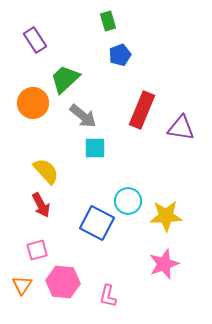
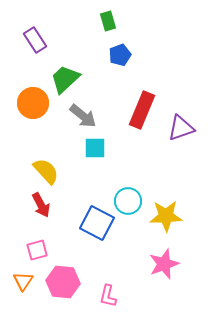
purple triangle: rotated 28 degrees counterclockwise
orange triangle: moved 1 px right, 4 px up
